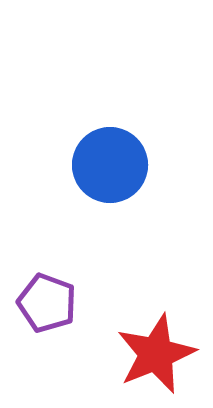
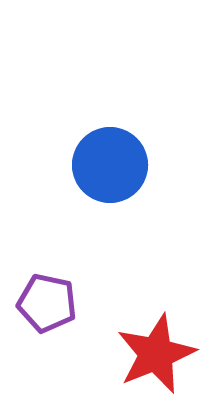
purple pentagon: rotated 8 degrees counterclockwise
